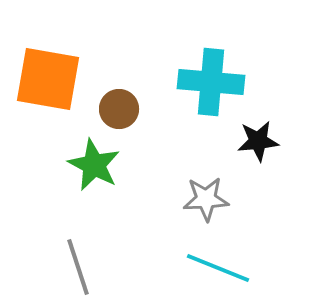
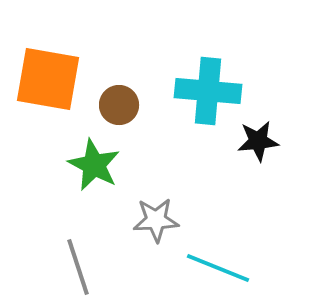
cyan cross: moved 3 px left, 9 px down
brown circle: moved 4 px up
gray star: moved 50 px left, 21 px down
